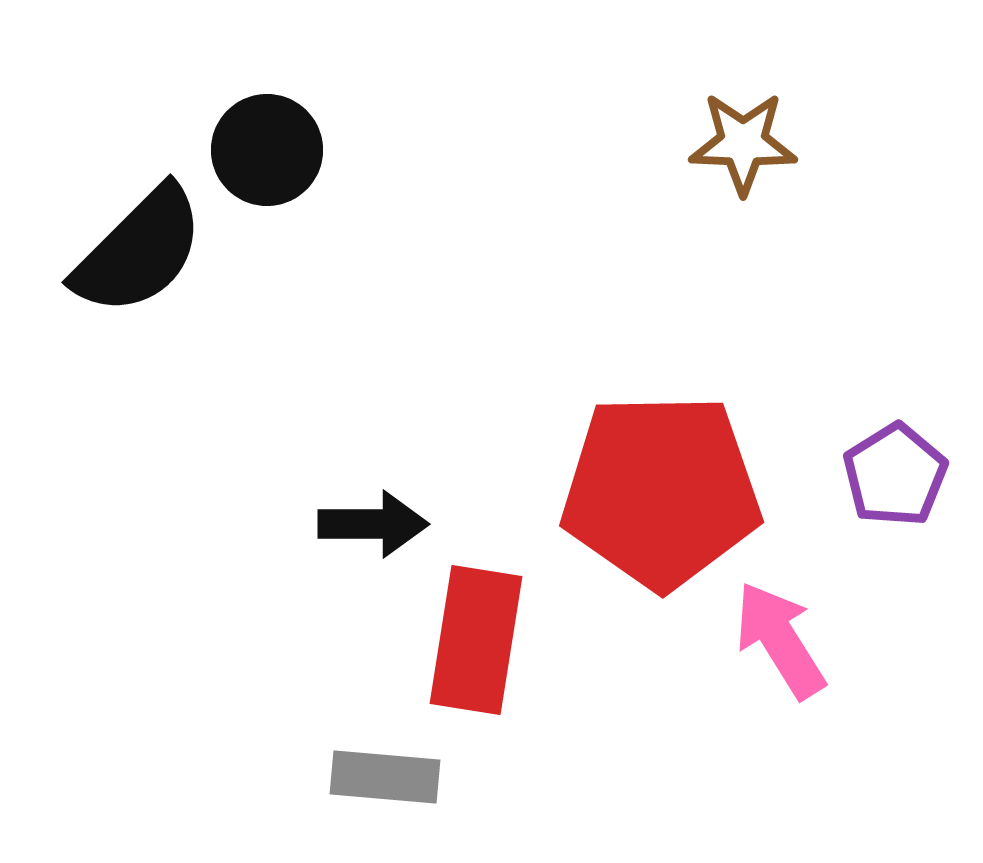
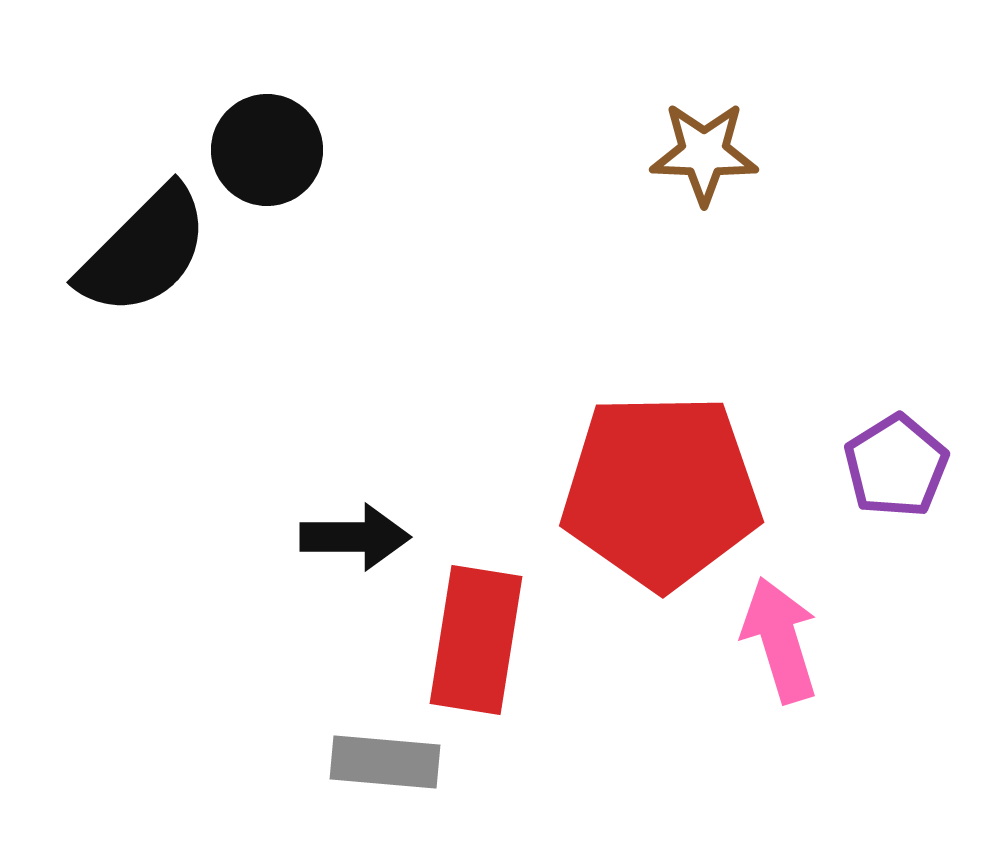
brown star: moved 39 px left, 10 px down
black semicircle: moved 5 px right
purple pentagon: moved 1 px right, 9 px up
black arrow: moved 18 px left, 13 px down
pink arrow: rotated 15 degrees clockwise
gray rectangle: moved 15 px up
